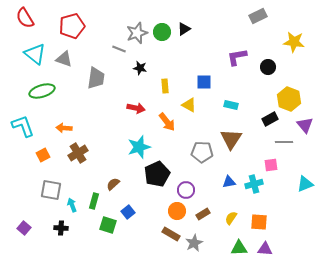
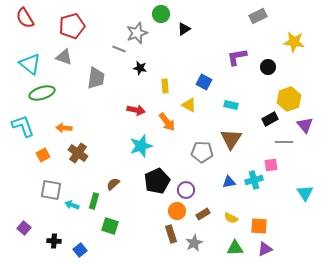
green circle at (162, 32): moved 1 px left, 18 px up
cyan triangle at (35, 54): moved 5 px left, 10 px down
gray triangle at (64, 59): moved 2 px up
blue square at (204, 82): rotated 28 degrees clockwise
green ellipse at (42, 91): moved 2 px down
yellow hexagon at (289, 99): rotated 20 degrees clockwise
red arrow at (136, 108): moved 2 px down
cyan star at (139, 147): moved 2 px right, 1 px up
brown cross at (78, 153): rotated 24 degrees counterclockwise
black pentagon at (157, 174): moved 7 px down
cyan cross at (254, 184): moved 4 px up
cyan triangle at (305, 184): moved 9 px down; rotated 42 degrees counterclockwise
cyan arrow at (72, 205): rotated 48 degrees counterclockwise
blue square at (128, 212): moved 48 px left, 38 px down
yellow semicircle at (231, 218): rotated 96 degrees counterclockwise
orange square at (259, 222): moved 4 px down
green square at (108, 225): moved 2 px right, 1 px down
black cross at (61, 228): moved 7 px left, 13 px down
brown rectangle at (171, 234): rotated 42 degrees clockwise
green triangle at (239, 248): moved 4 px left
purple triangle at (265, 249): rotated 28 degrees counterclockwise
